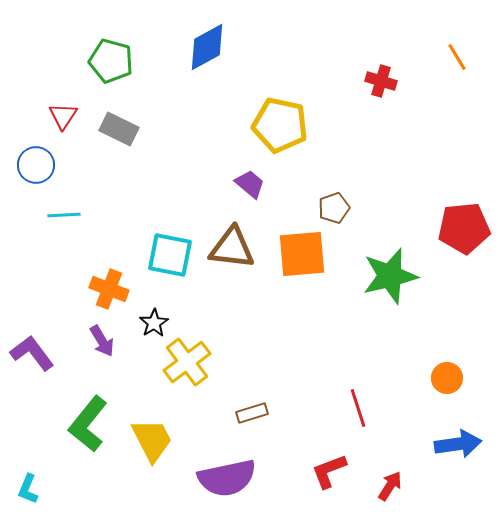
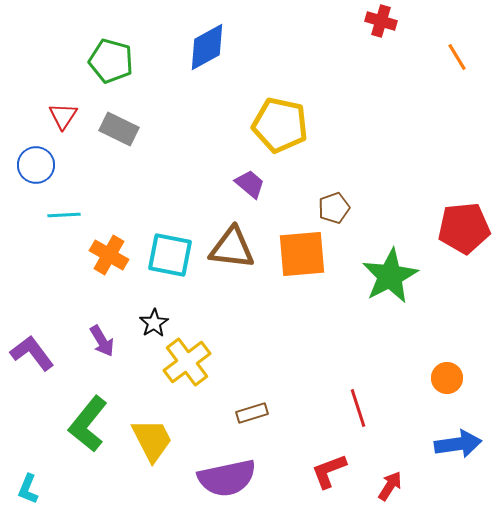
red cross: moved 60 px up
green star: rotated 14 degrees counterclockwise
orange cross: moved 34 px up; rotated 9 degrees clockwise
